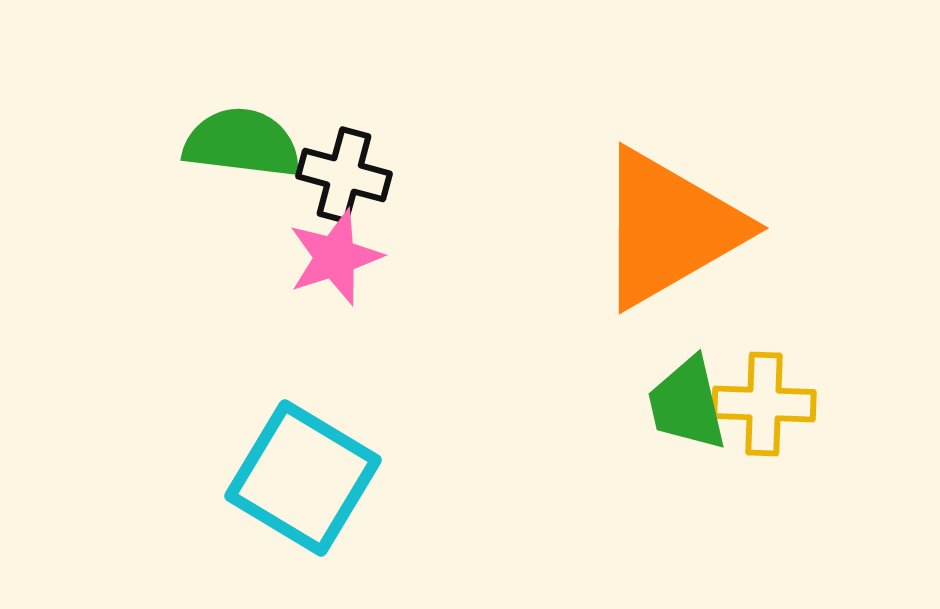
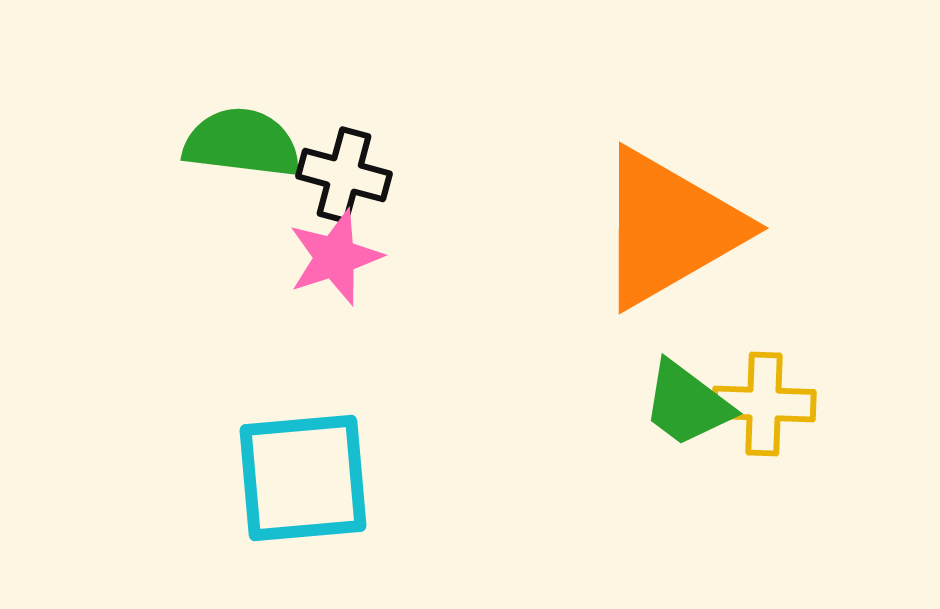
green trapezoid: rotated 40 degrees counterclockwise
cyan square: rotated 36 degrees counterclockwise
